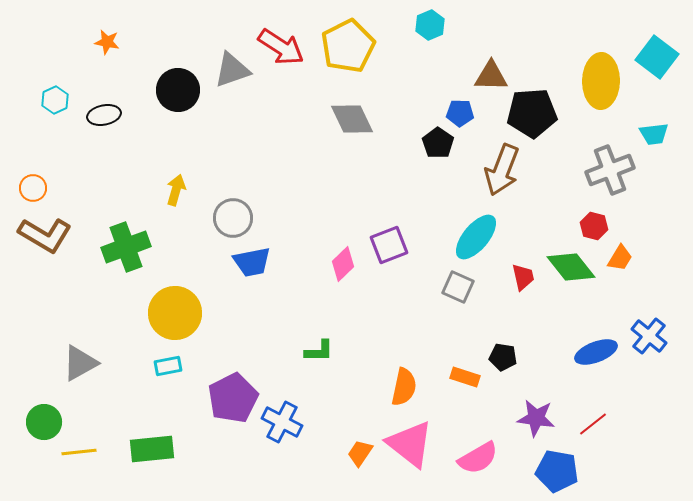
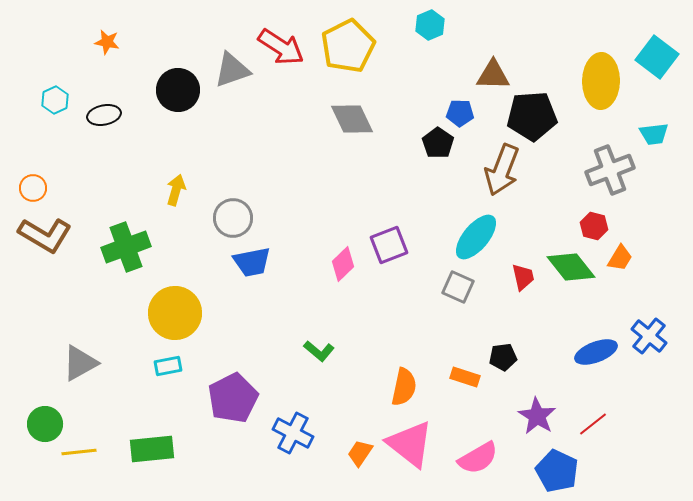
brown triangle at (491, 76): moved 2 px right, 1 px up
black pentagon at (532, 113): moved 3 px down
green L-shape at (319, 351): rotated 40 degrees clockwise
black pentagon at (503, 357): rotated 16 degrees counterclockwise
purple star at (536, 418): moved 1 px right, 2 px up; rotated 24 degrees clockwise
green circle at (44, 422): moved 1 px right, 2 px down
blue cross at (282, 422): moved 11 px right, 11 px down
blue pentagon at (557, 471): rotated 15 degrees clockwise
